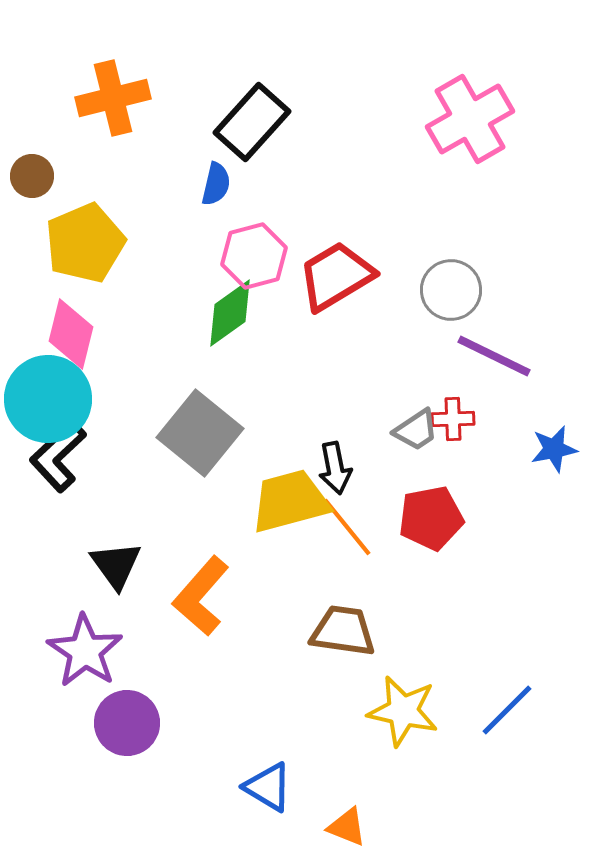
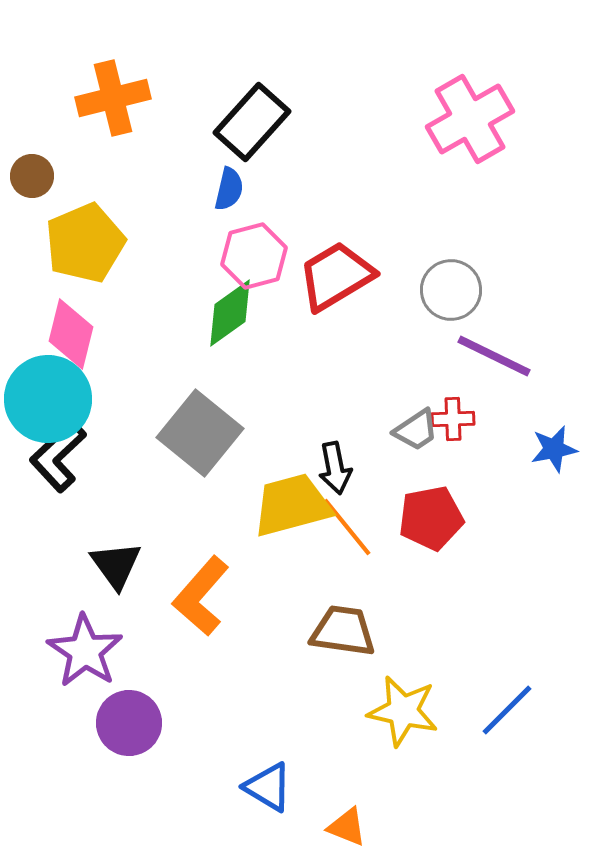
blue semicircle: moved 13 px right, 5 px down
yellow trapezoid: moved 2 px right, 4 px down
purple circle: moved 2 px right
